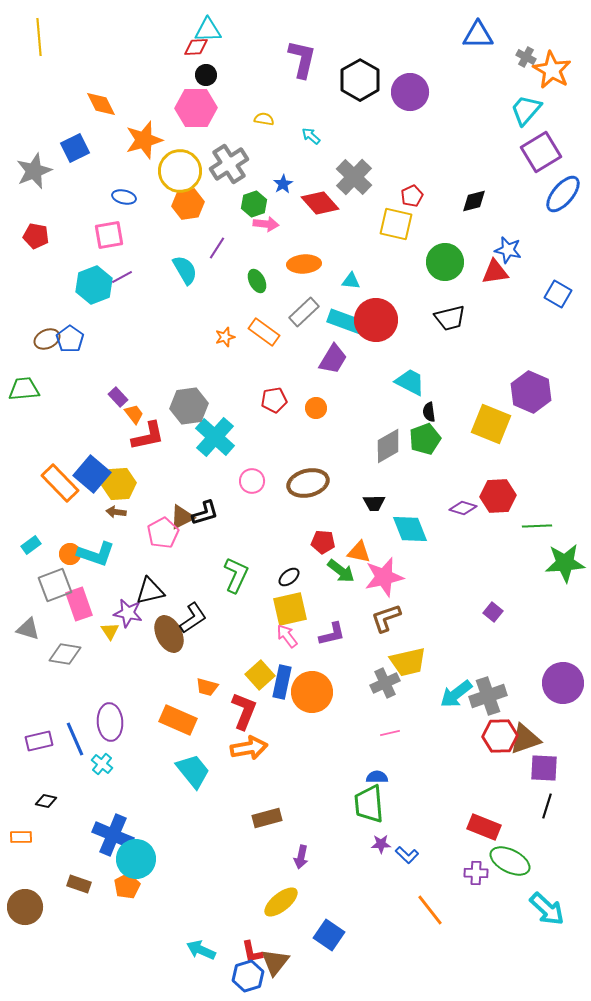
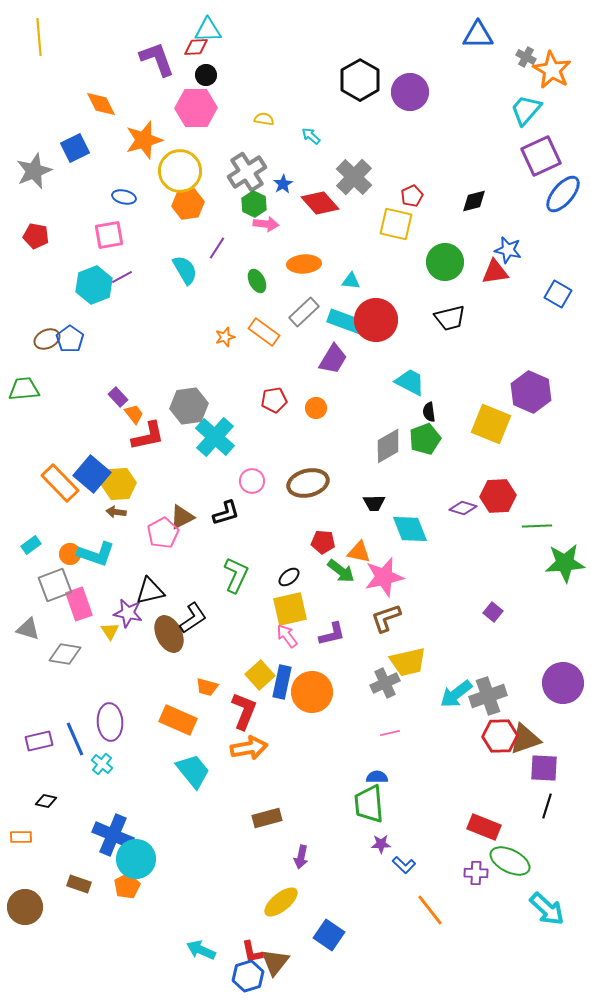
purple L-shape at (302, 59): moved 145 px left; rotated 33 degrees counterclockwise
purple square at (541, 152): moved 4 px down; rotated 6 degrees clockwise
gray cross at (229, 164): moved 18 px right, 8 px down
green hexagon at (254, 204): rotated 15 degrees counterclockwise
black L-shape at (205, 513): moved 21 px right
blue L-shape at (407, 855): moved 3 px left, 10 px down
